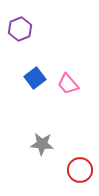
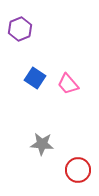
blue square: rotated 20 degrees counterclockwise
red circle: moved 2 px left
